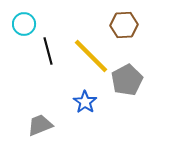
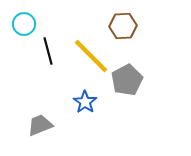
brown hexagon: moved 1 px left, 1 px down
